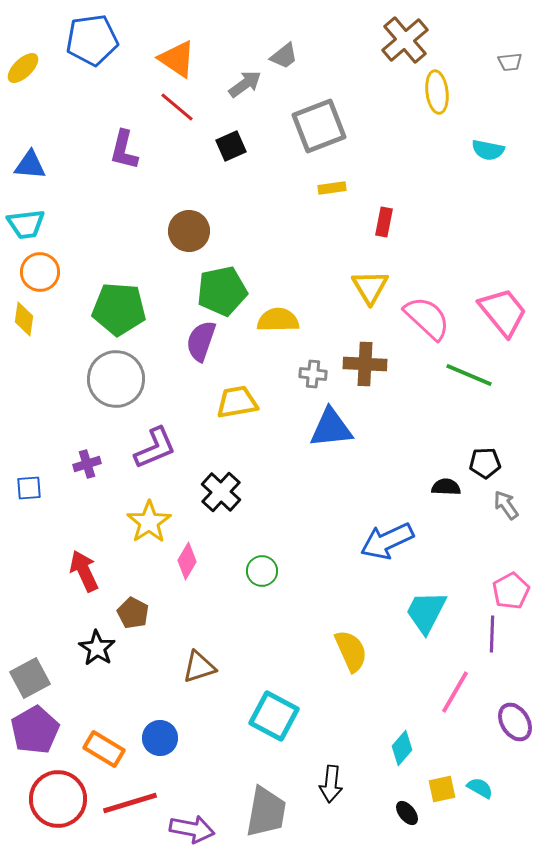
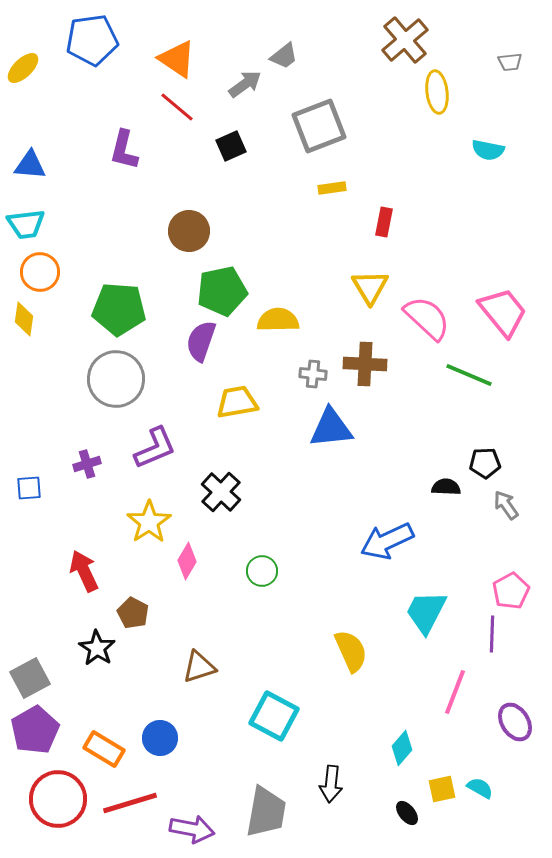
pink line at (455, 692): rotated 9 degrees counterclockwise
